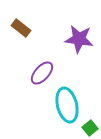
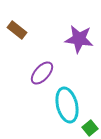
brown rectangle: moved 4 px left, 2 px down
